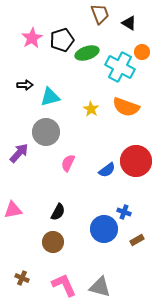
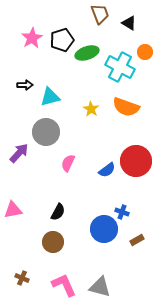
orange circle: moved 3 px right
blue cross: moved 2 px left
